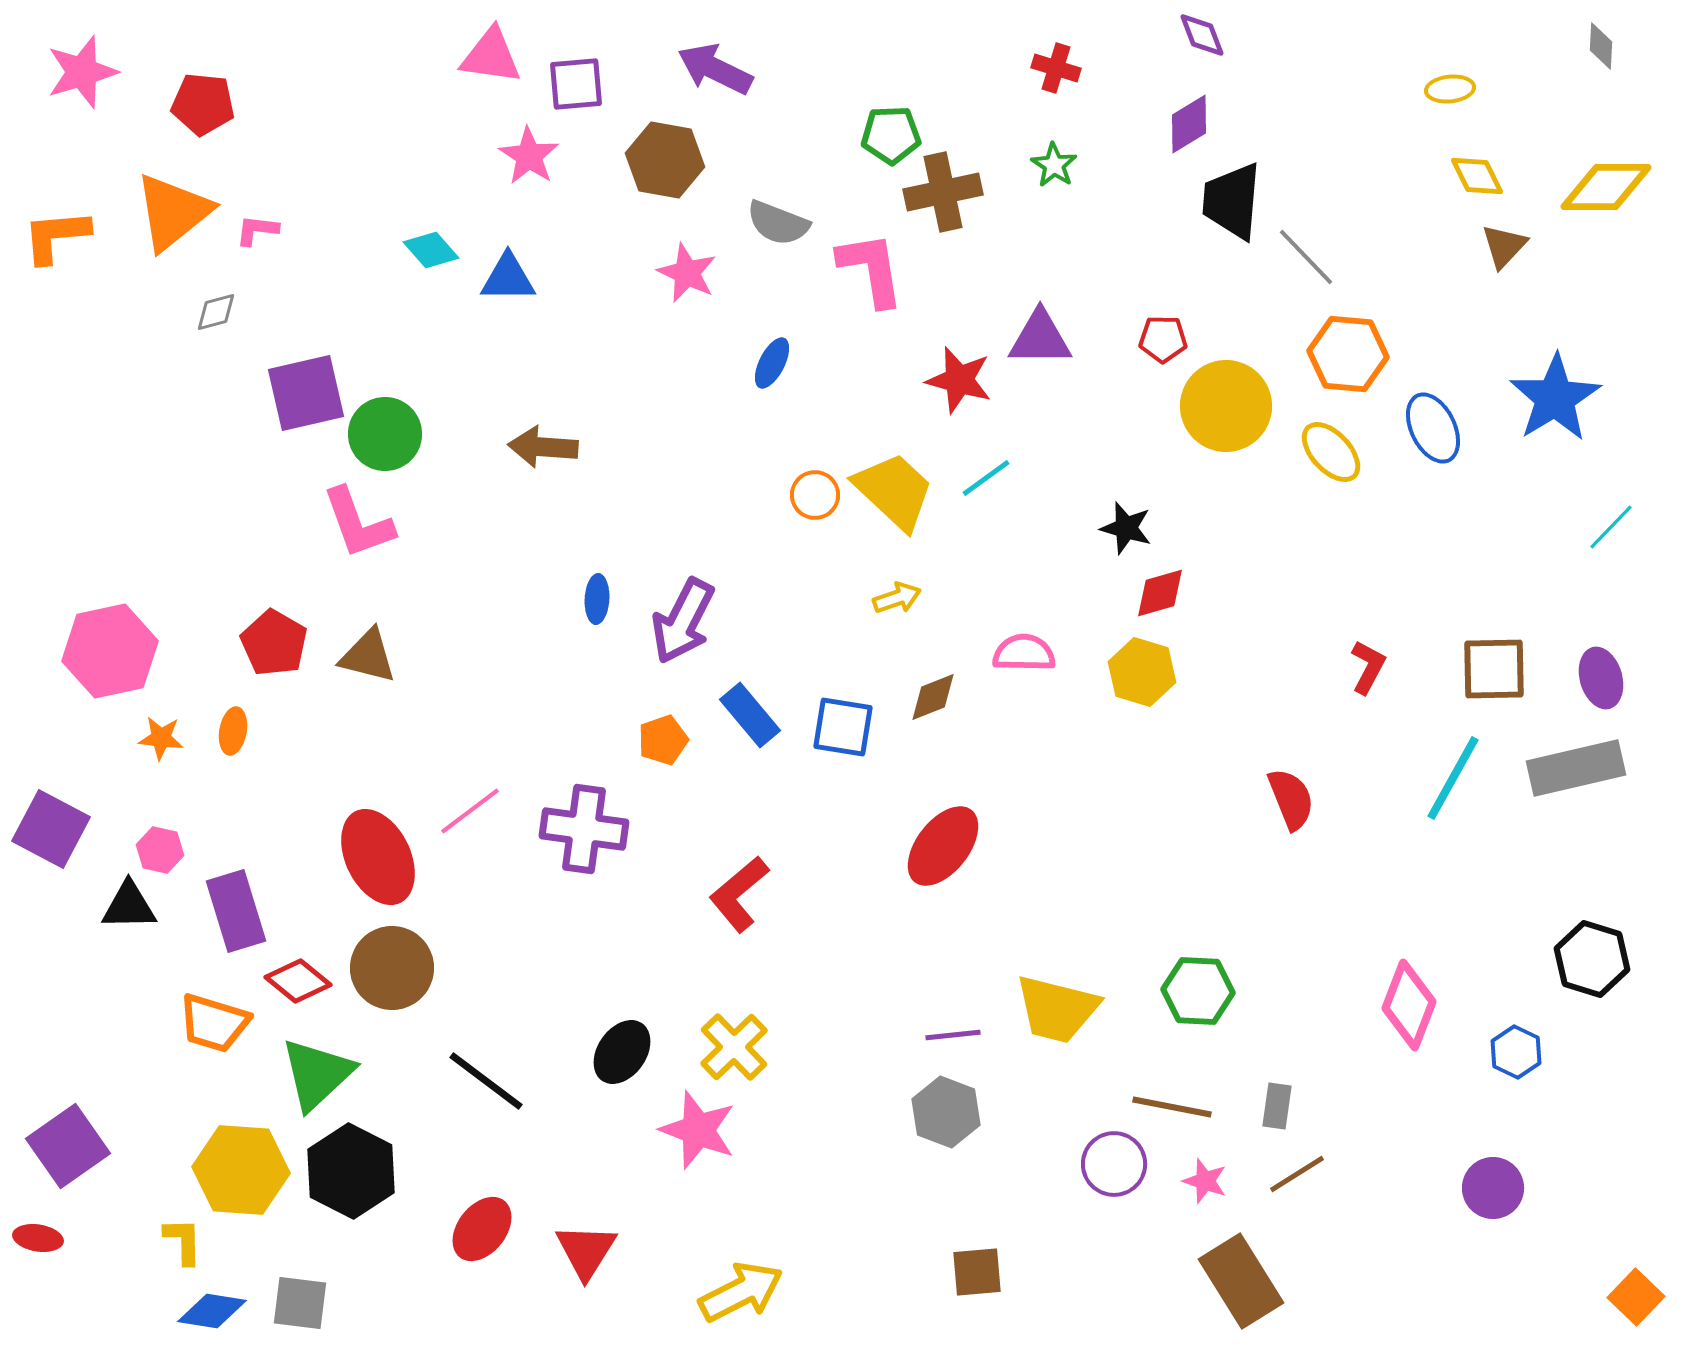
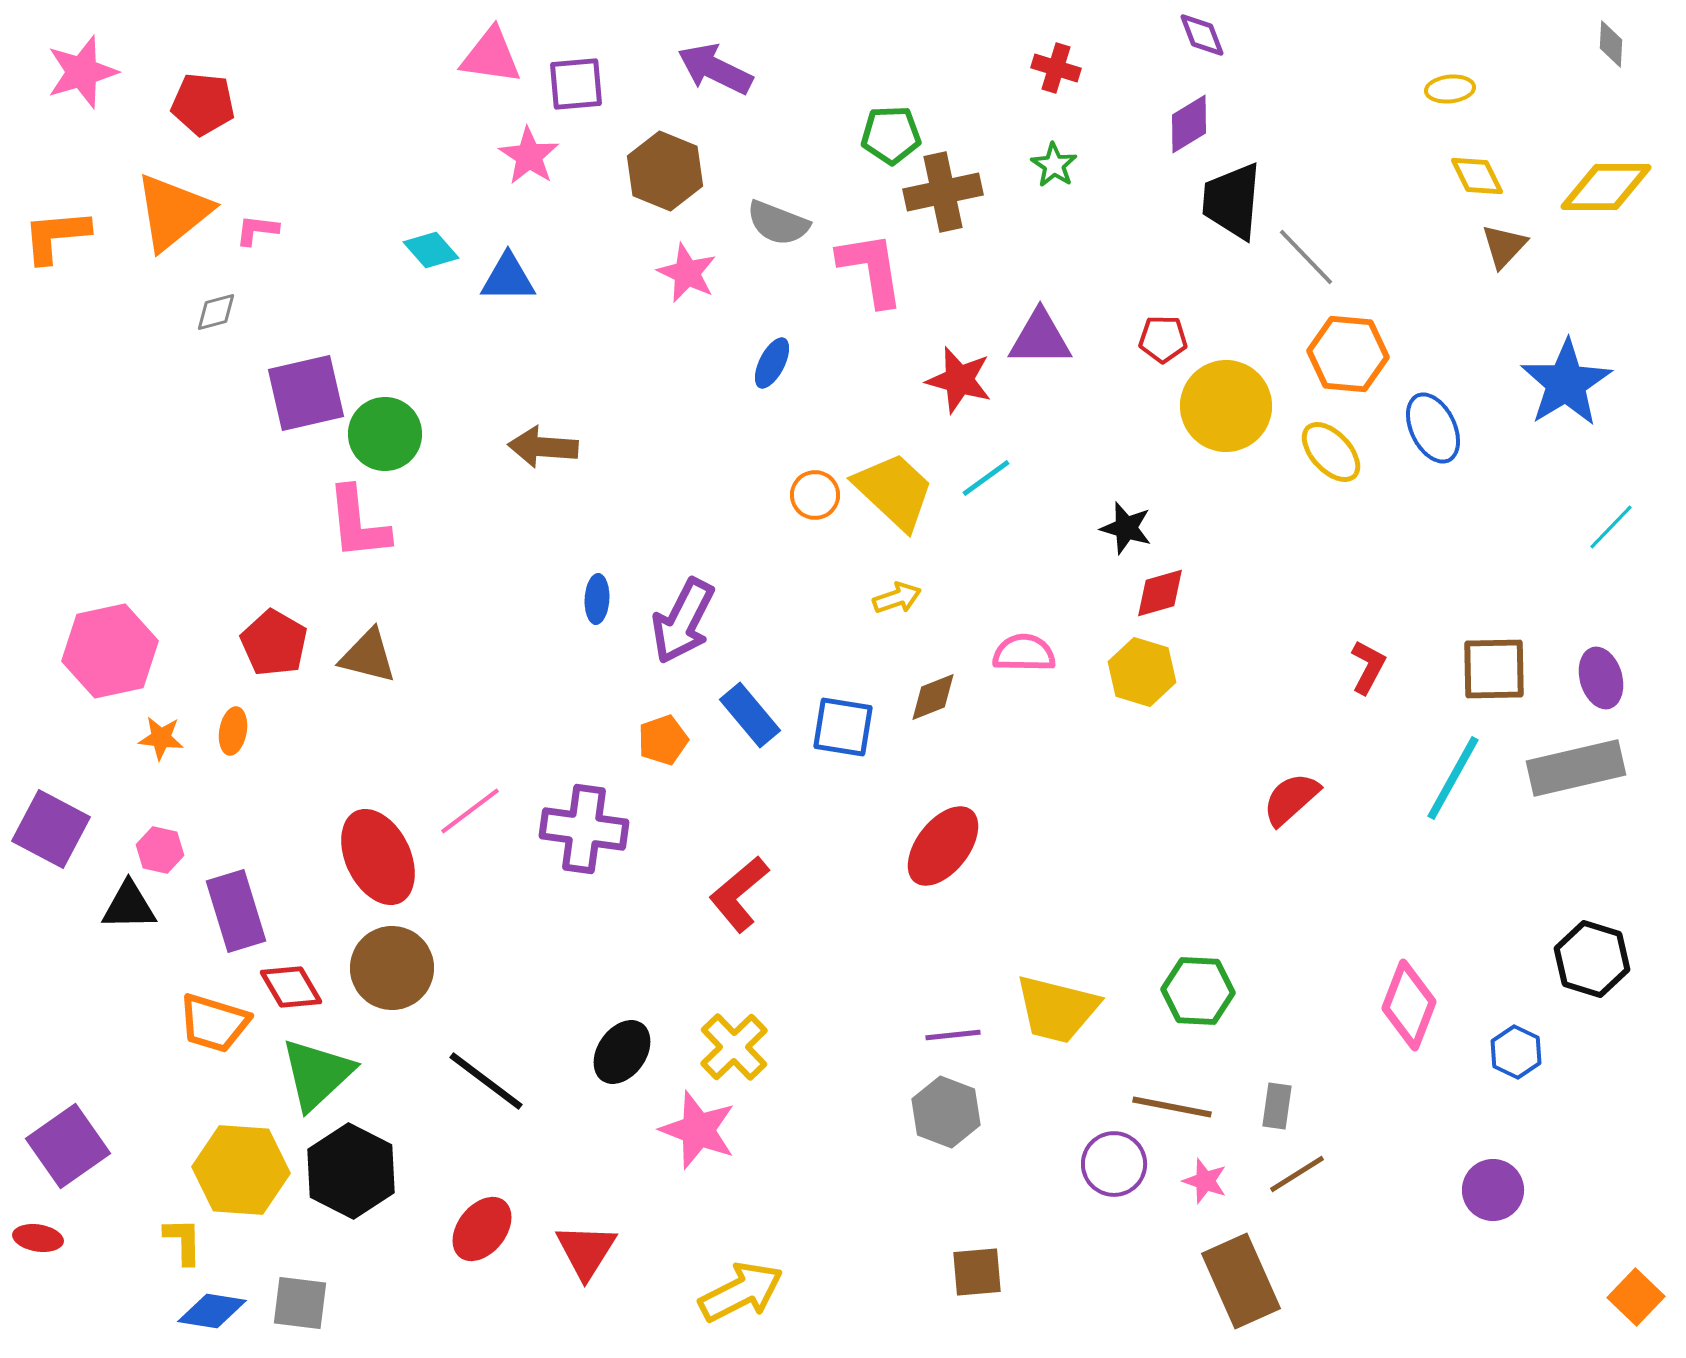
gray diamond at (1601, 46): moved 10 px right, 2 px up
brown hexagon at (665, 160): moved 11 px down; rotated 12 degrees clockwise
blue star at (1555, 398): moved 11 px right, 15 px up
pink L-shape at (358, 523): rotated 14 degrees clockwise
red semicircle at (1291, 799): rotated 110 degrees counterclockwise
red diamond at (298, 981): moved 7 px left, 6 px down; rotated 20 degrees clockwise
purple circle at (1493, 1188): moved 2 px down
brown rectangle at (1241, 1281): rotated 8 degrees clockwise
